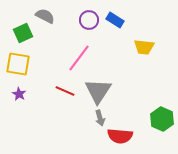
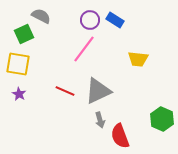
gray semicircle: moved 4 px left
purple circle: moved 1 px right
green square: moved 1 px right, 1 px down
yellow trapezoid: moved 6 px left, 12 px down
pink line: moved 5 px right, 9 px up
gray triangle: rotated 32 degrees clockwise
gray arrow: moved 2 px down
red semicircle: rotated 65 degrees clockwise
